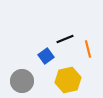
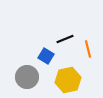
blue square: rotated 21 degrees counterclockwise
gray circle: moved 5 px right, 4 px up
